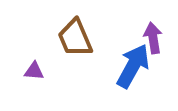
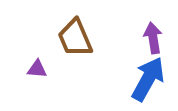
blue arrow: moved 15 px right, 13 px down
purple triangle: moved 3 px right, 2 px up
